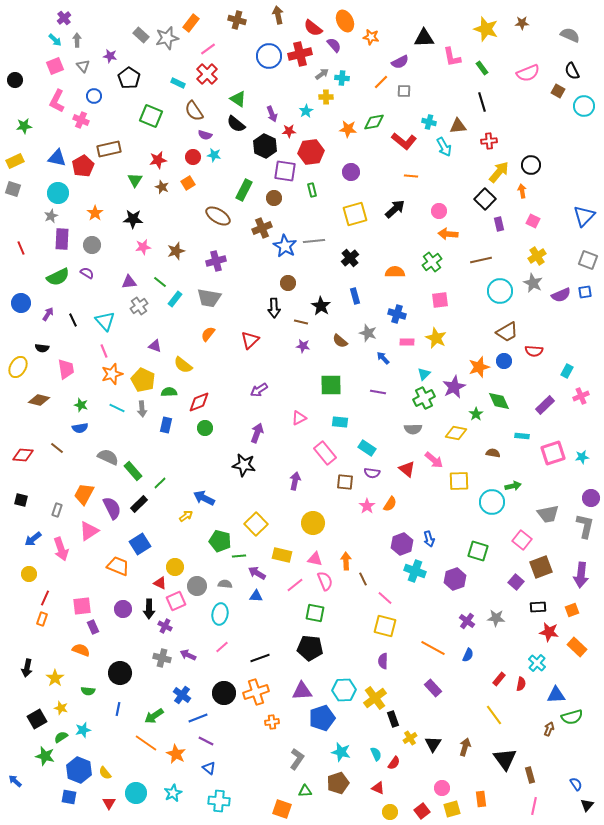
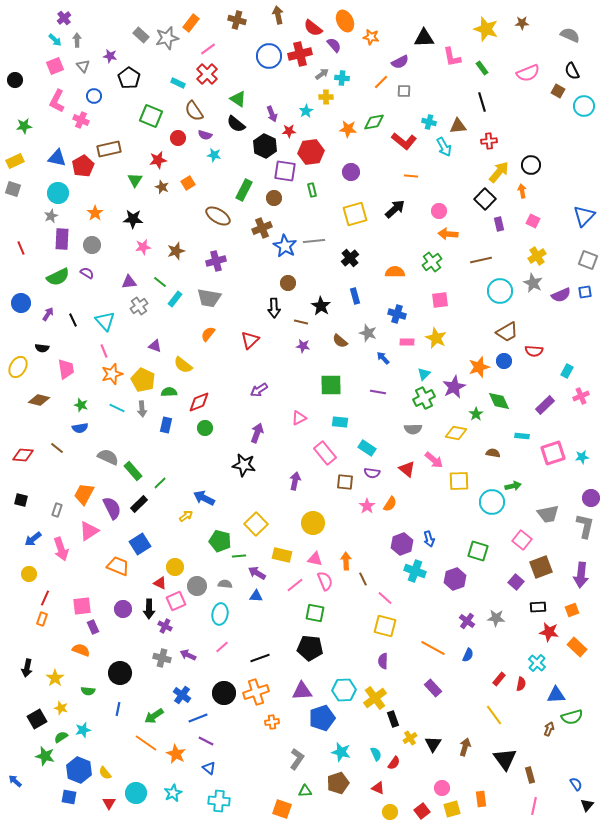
red circle at (193, 157): moved 15 px left, 19 px up
